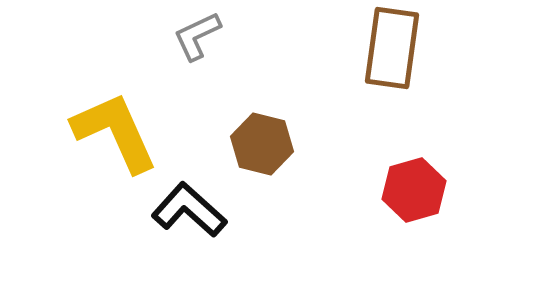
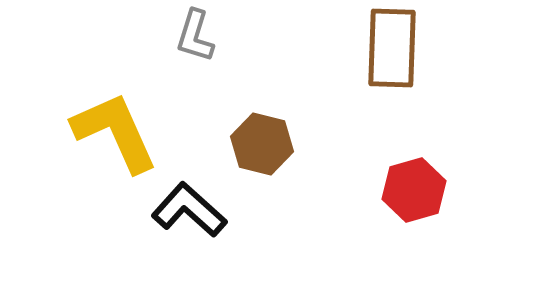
gray L-shape: moved 2 px left; rotated 48 degrees counterclockwise
brown rectangle: rotated 6 degrees counterclockwise
